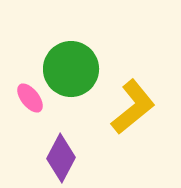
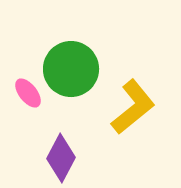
pink ellipse: moved 2 px left, 5 px up
